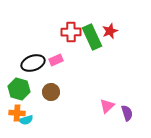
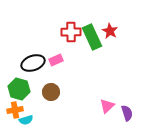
red star: rotated 21 degrees counterclockwise
orange cross: moved 2 px left, 3 px up; rotated 14 degrees counterclockwise
